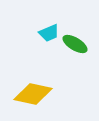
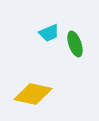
green ellipse: rotated 40 degrees clockwise
